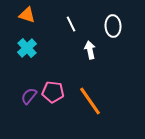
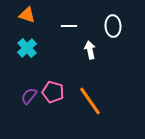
white line: moved 2 px left, 2 px down; rotated 63 degrees counterclockwise
pink pentagon: rotated 10 degrees clockwise
